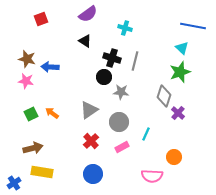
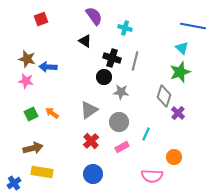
purple semicircle: moved 6 px right, 2 px down; rotated 90 degrees counterclockwise
blue arrow: moved 2 px left
